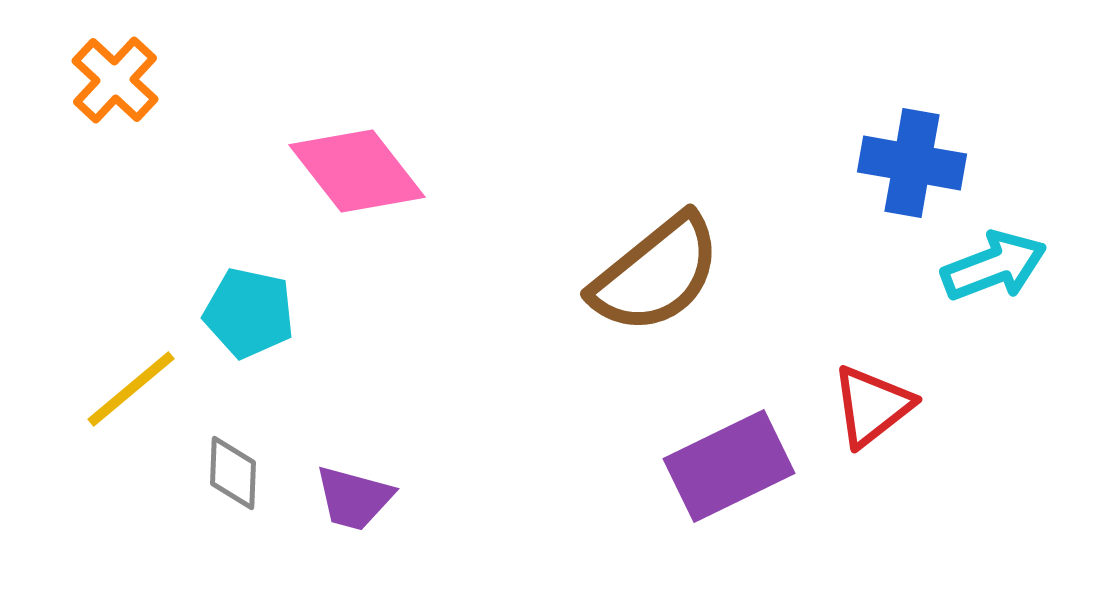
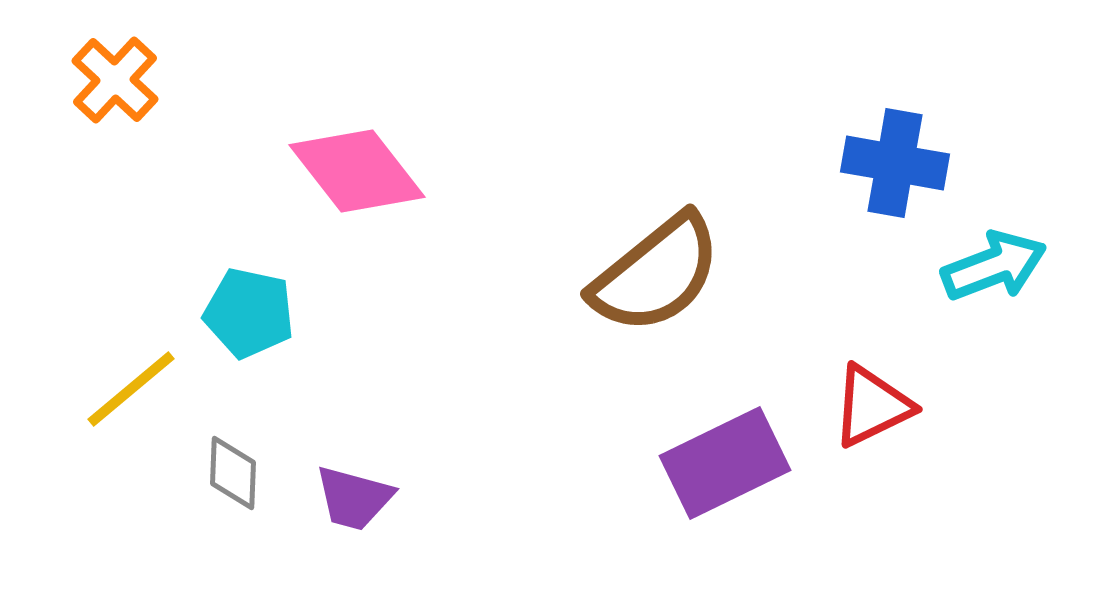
blue cross: moved 17 px left
red triangle: rotated 12 degrees clockwise
purple rectangle: moved 4 px left, 3 px up
